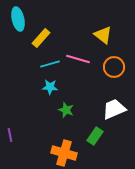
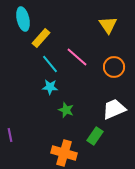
cyan ellipse: moved 5 px right
yellow triangle: moved 5 px right, 10 px up; rotated 18 degrees clockwise
pink line: moved 1 px left, 2 px up; rotated 25 degrees clockwise
cyan line: rotated 66 degrees clockwise
